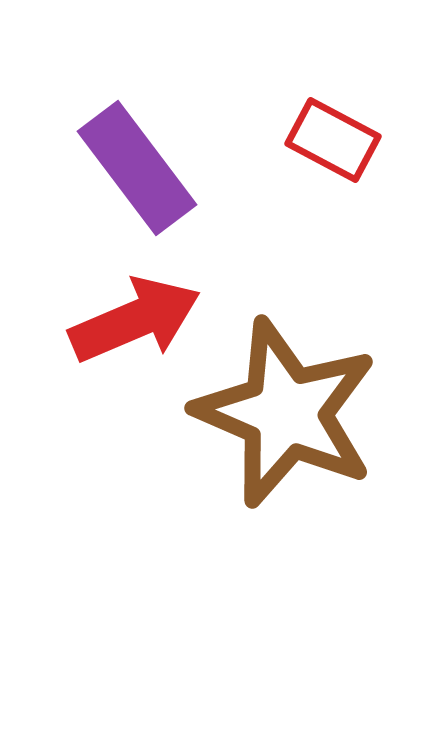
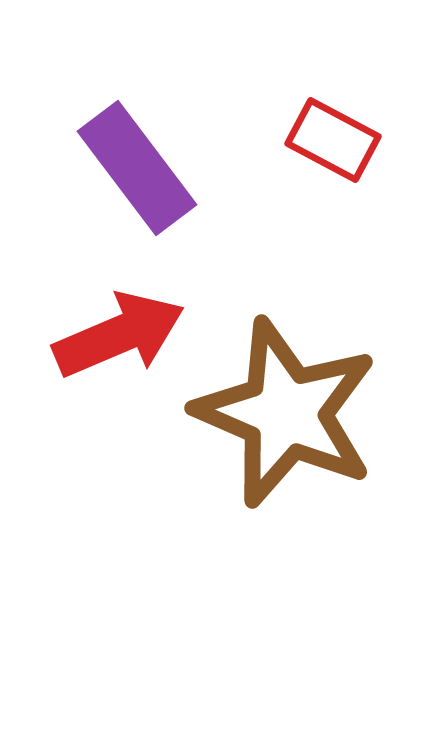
red arrow: moved 16 px left, 15 px down
